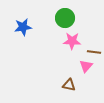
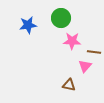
green circle: moved 4 px left
blue star: moved 5 px right, 2 px up
pink triangle: moved 1 px left
